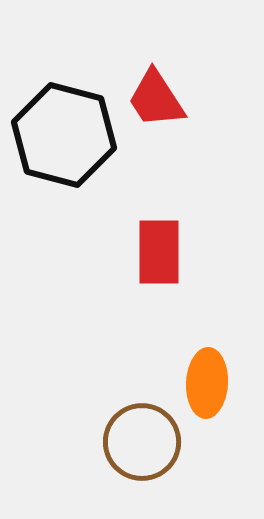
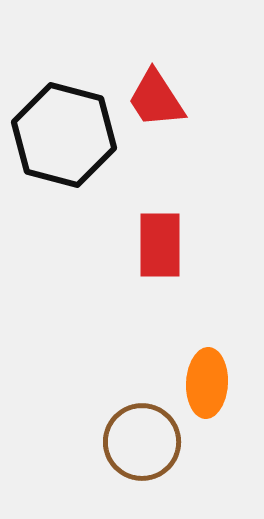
red rectangle: moved 1 px right, 7 px up
